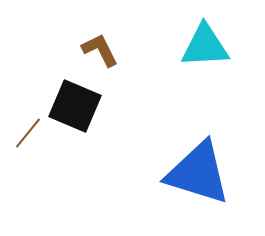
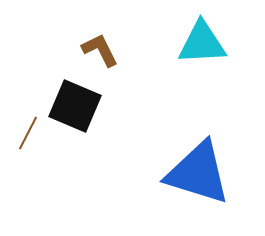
cyan triangle: moved 3 px left, 3 px up
brown line: rotated 12 degrees counterclockwise
